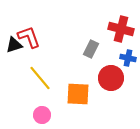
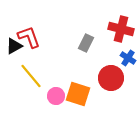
black triangle: moved 1 px down; rotated 12 degrees counterclockwise
gray rectangle: moved 5 px left, 6 px up
blue cross: rotated 21 degrees clockwise
yellow line: moved 9 px left, 2 px up
orange square: rotated 15 degrees clockwise
pink circle: moved 14 px right, 19 px up
